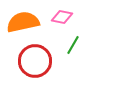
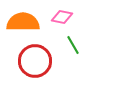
orange semicircle: rotated 12 degrees clockwise
green line: rotated 60 degrees counterclockwise
